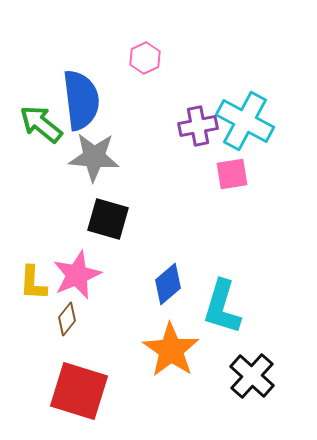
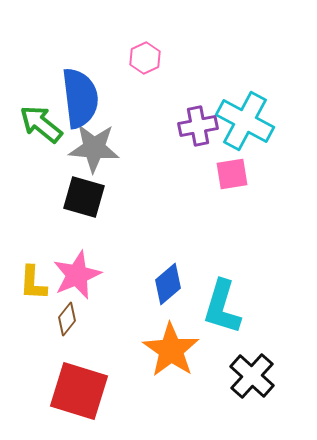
blue semicircle: moved 1 px left, 2 px up
gray star: moved 9 px up
black square: moved 24 px left, 22 px up
